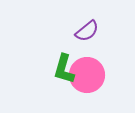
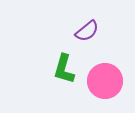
pink circle: moved 18 px right, 6 px down
